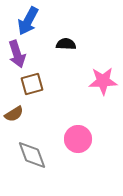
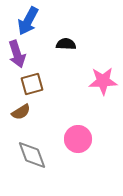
brown semicircle: moved 7 px right, 2 px up
